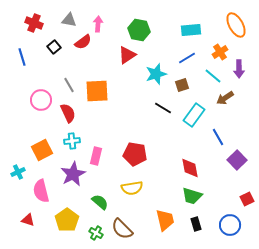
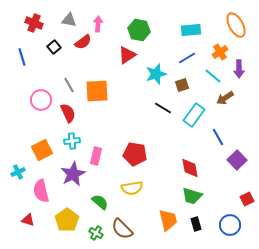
orange trapezoid at (165, 220): moved 3 px right
